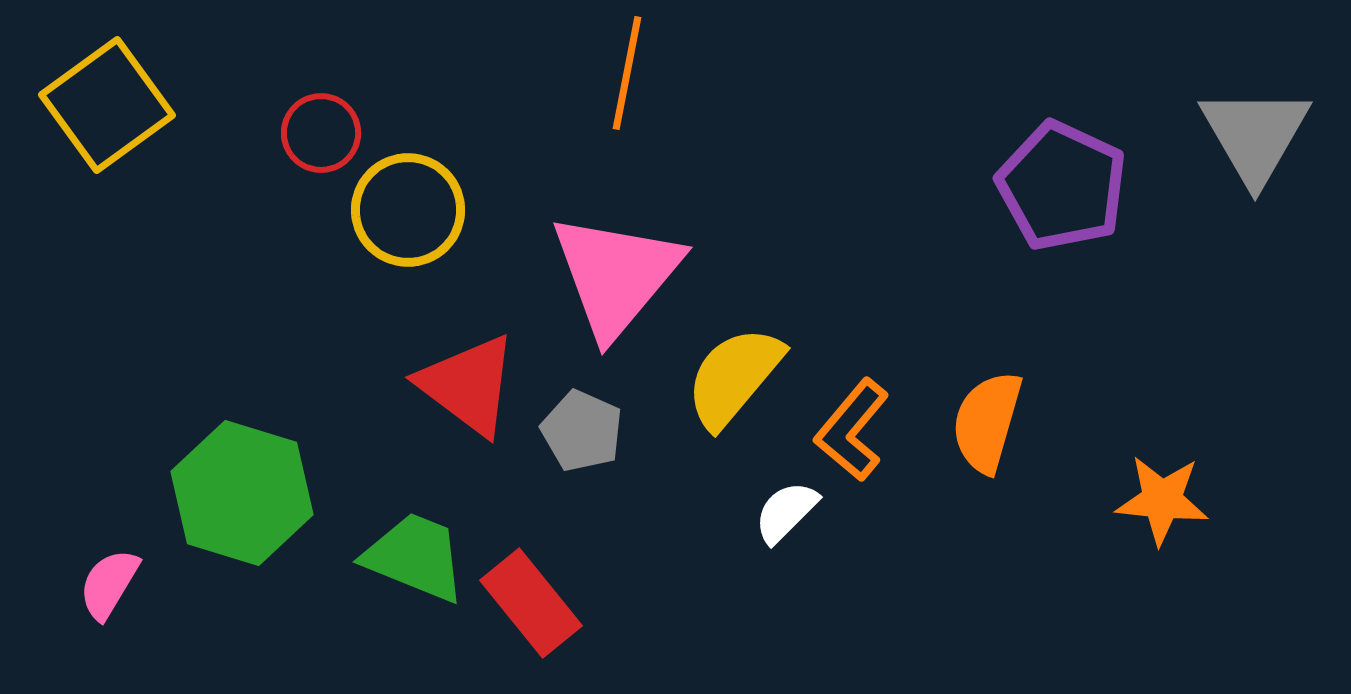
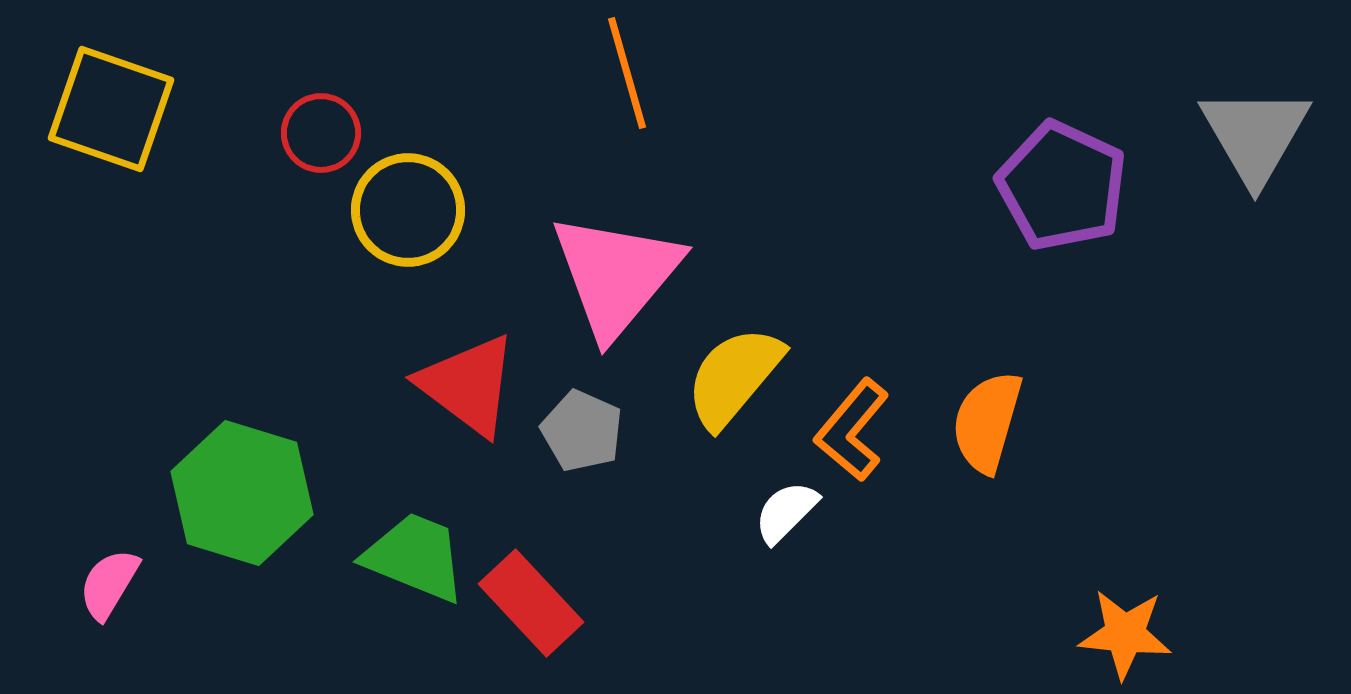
orange line: rotated 27 degrees counterclockwise
yellow square: moved 4 px right, 4 px down; rotated 35 degrees counterclockwise
orange star: moved 37 px left, 134 px down
red rectangle: rotated 4 degrees counterclockwise
